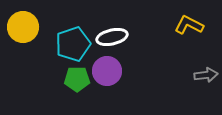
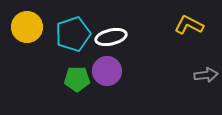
yellow circle: moved 4 px right
white ellipse: moved 1 px left
cyan pentagon: moved 10 px up
